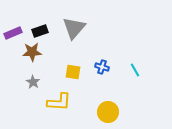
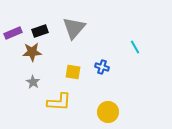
cyan line: moved 23 px up
